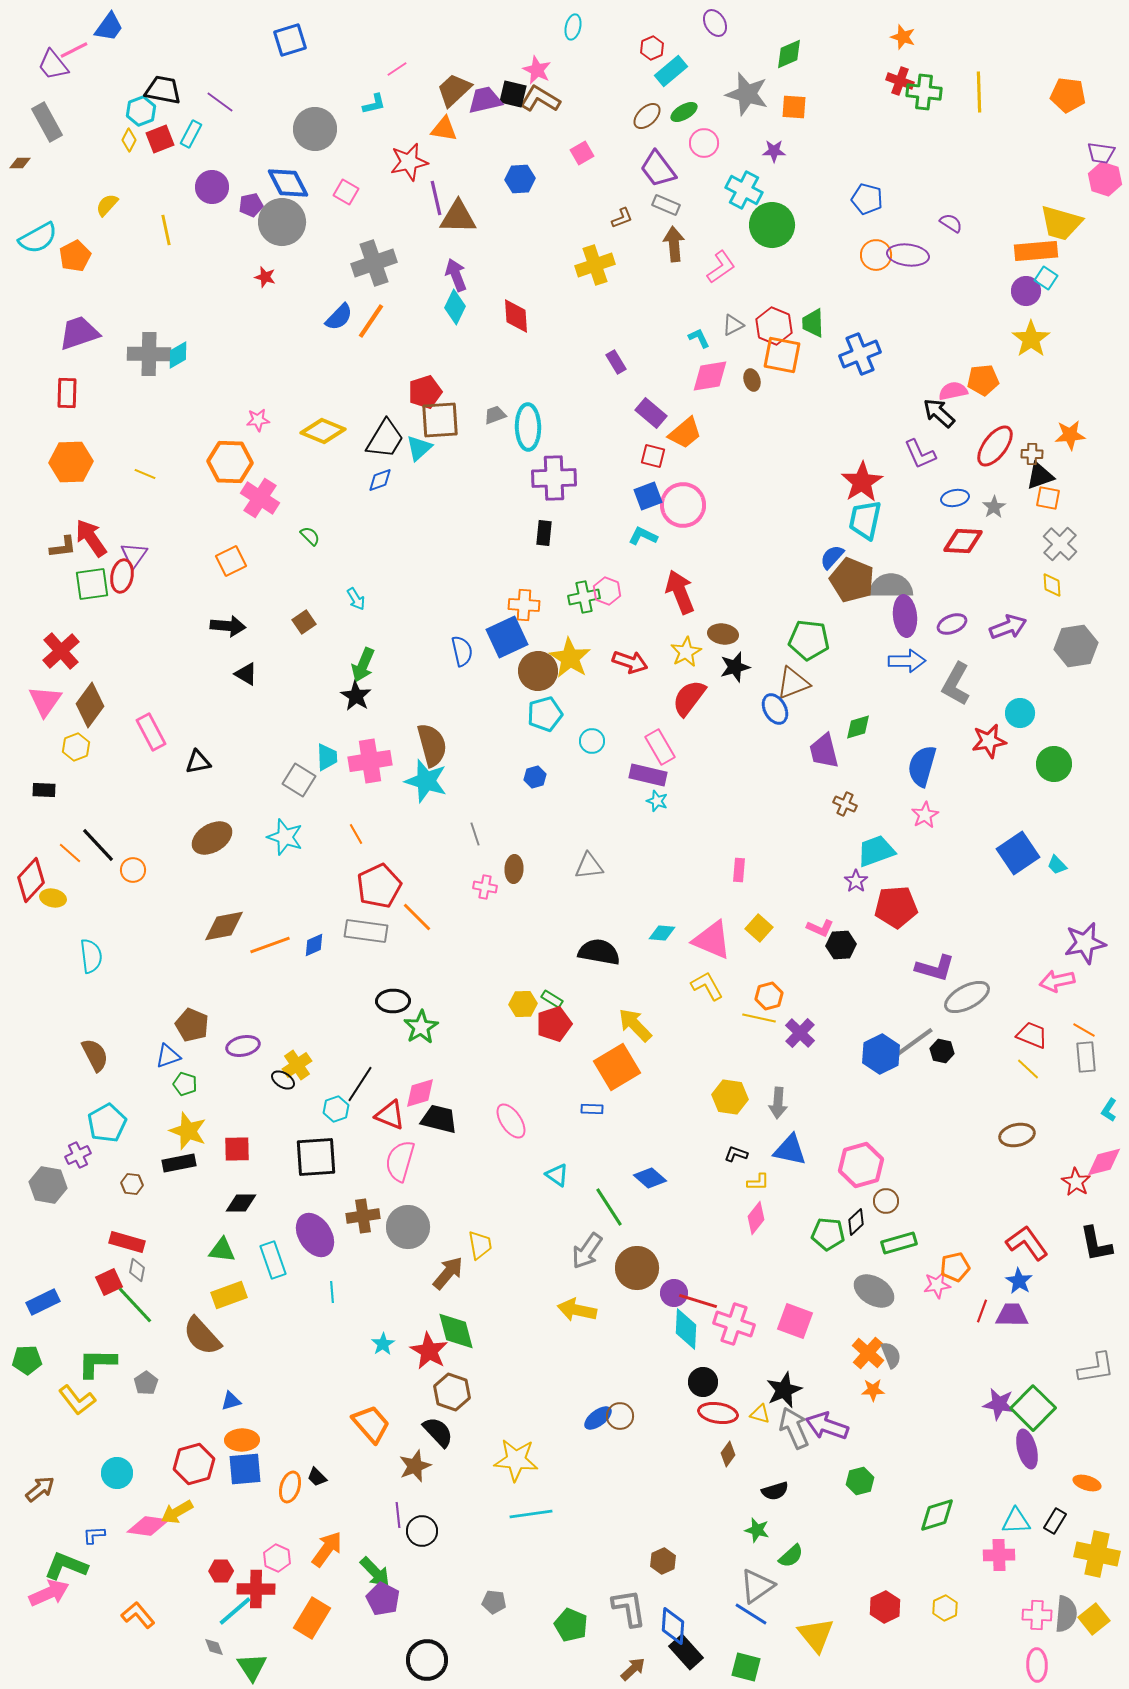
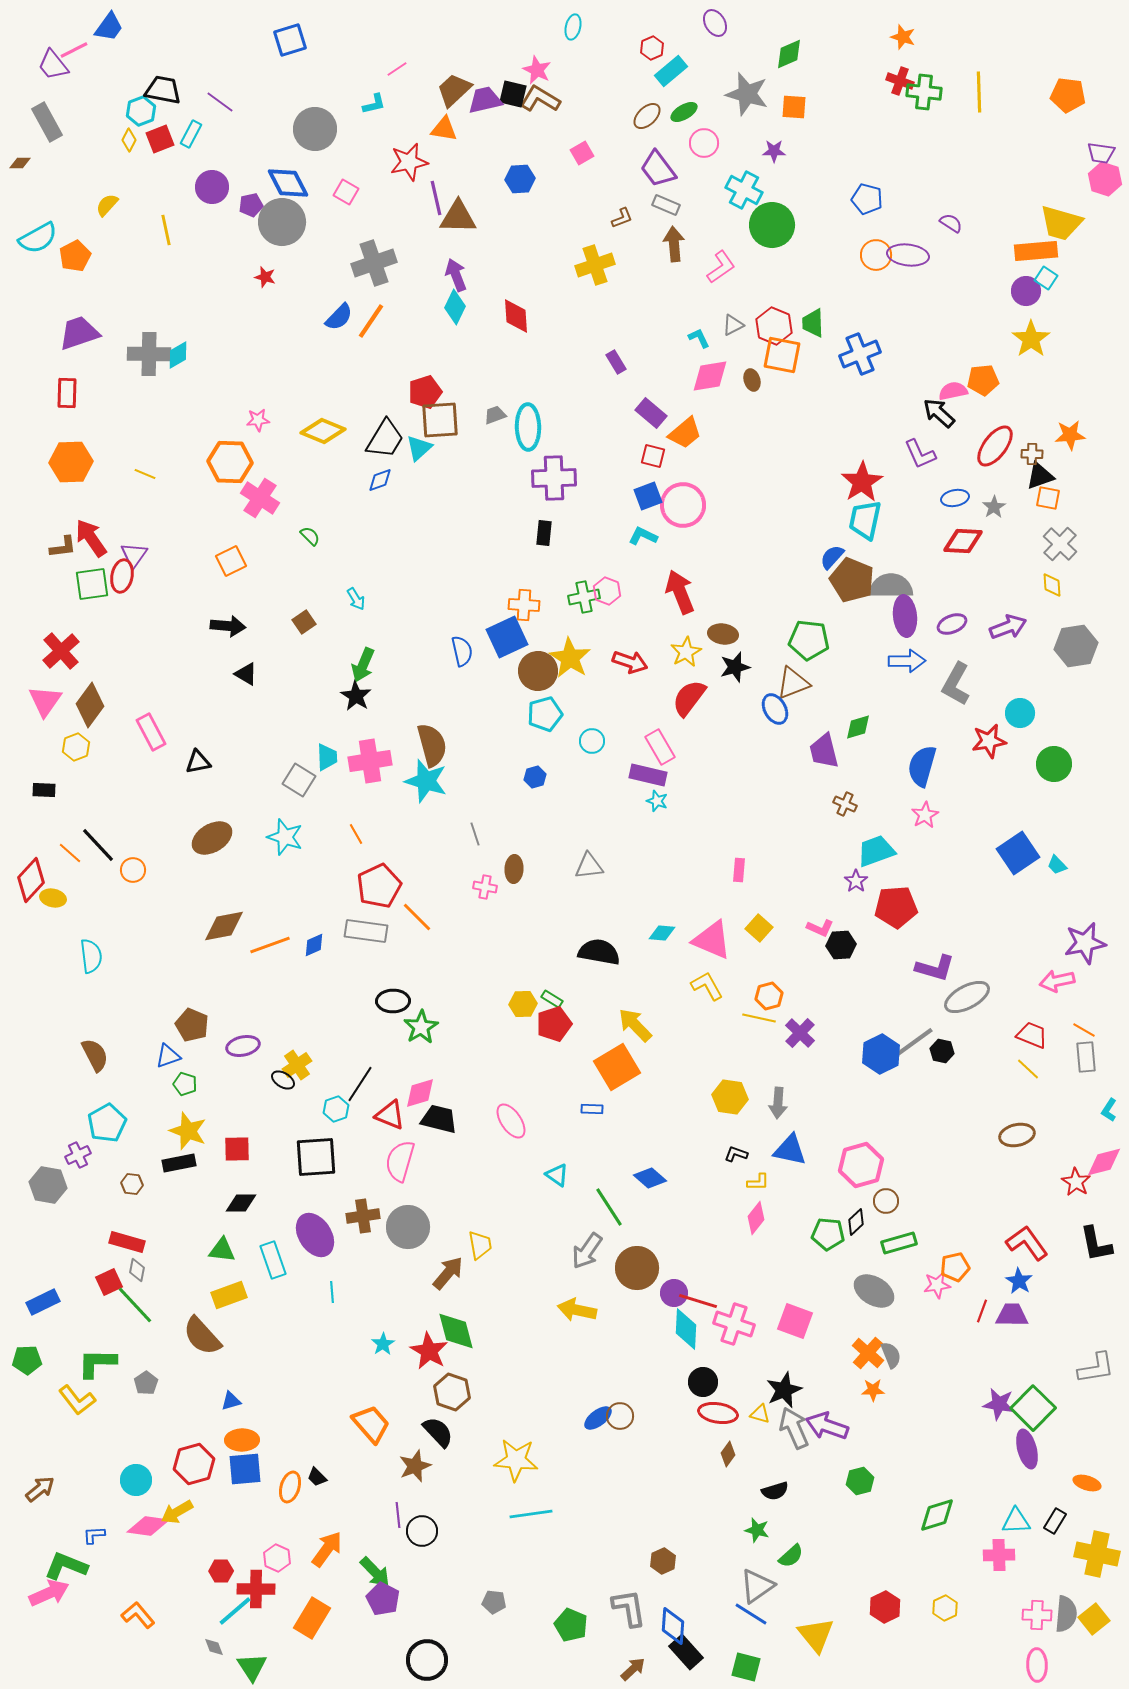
cyan circle at (117, 1473): moved 19 px right, 7 px down
